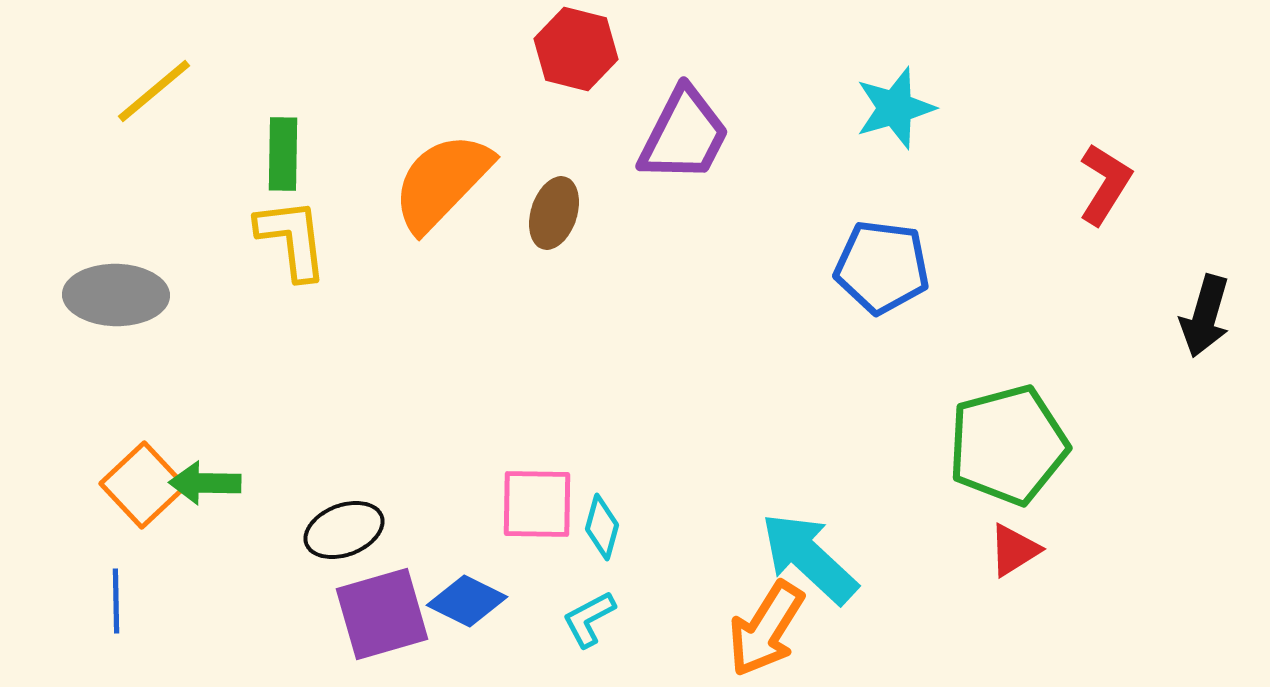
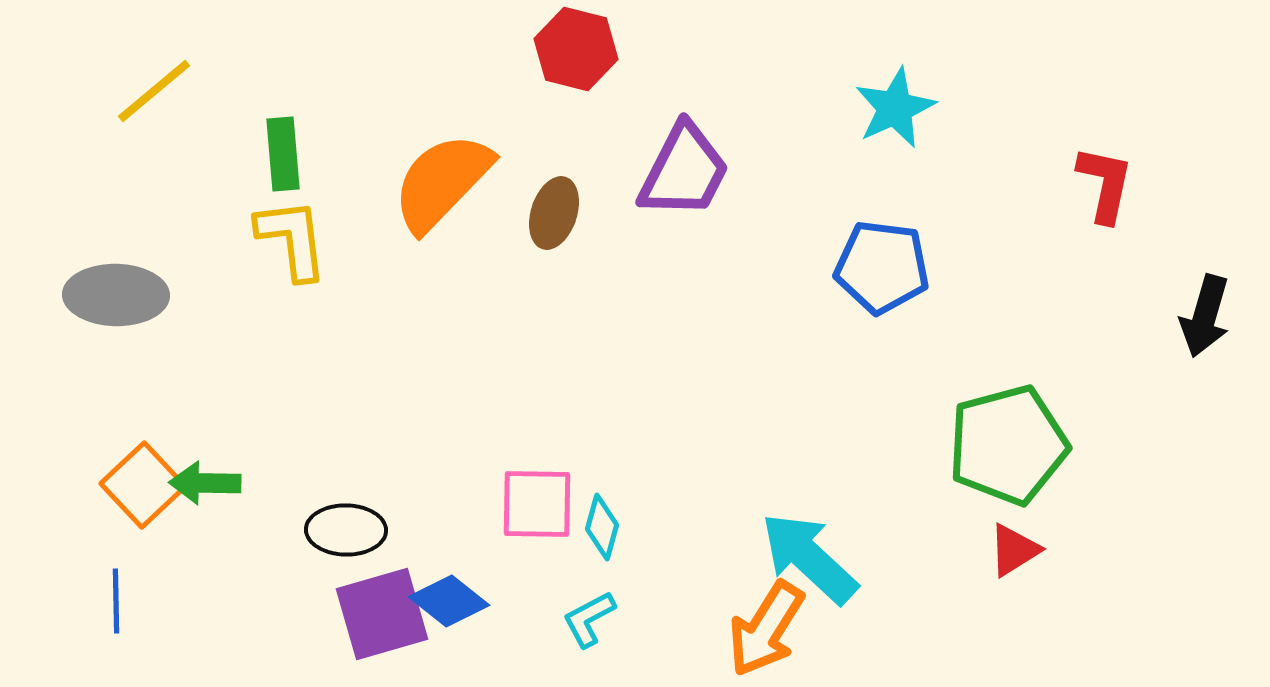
cyan star: rotated 8 degrees counterclockwise
purple trapezoid: moved 36 px down
green rectangle: rotated 6 degrees counterclockwise
red L-shape: rotated 20 degrees counterclockwise
black ellipse: moved 2 px right; rotated 22 degrees clockwise
blue diamond: moved 18 px left; rotated 12 degrees clockwise
